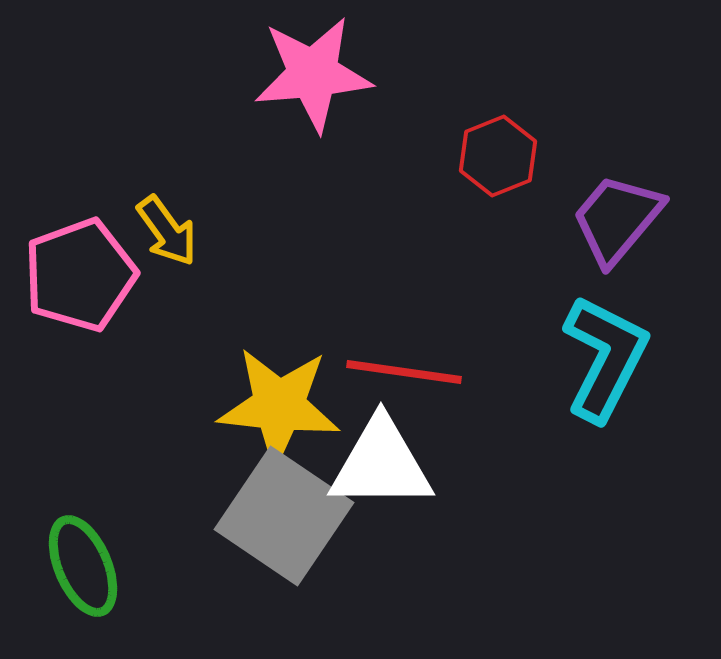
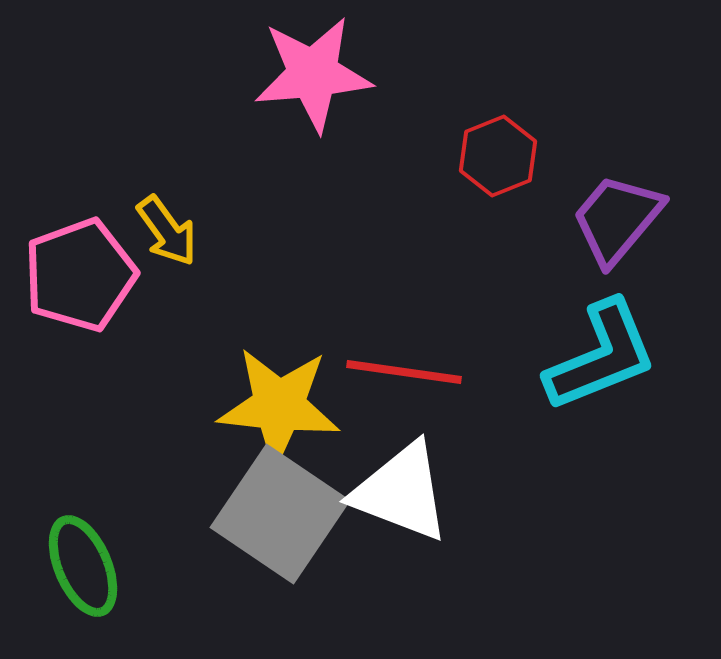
cyan L-shape: moved 4 px left, 2 px up; rotated 41 degrees clockwise
white triangle: moved 20 px right, 28 px down; rotated 21 degrees clockwise
gray square: moved 4 px left, 2 px up
